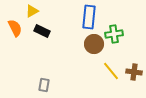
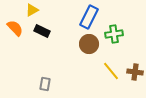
yellow triangle: moved 1 px up
blue rectangle: rotated 20 degrees clockwise
orange semicircle: rotated 18 degrees counterclockwise
brown circle: moved 5 px left
brown cross: moved 1 px right
gray rectangle: moved 1 px right, 1 px up
